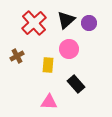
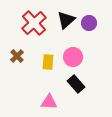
pink circle: moved 4 px right, 8 px down
brown cross: rotated 16 degrees counterclockwise
yellow rectangle: moved 3 px up
